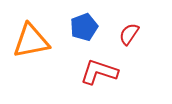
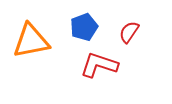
red semicircle: moved 2 px up
red L-shape: moved 7 px up
